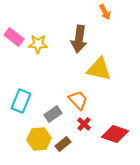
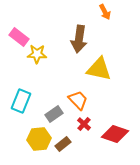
pink rectangle: moved 5 px right
yellow star: moved 1 px left, 10 px down
gray rectangle: moved 1 px right
